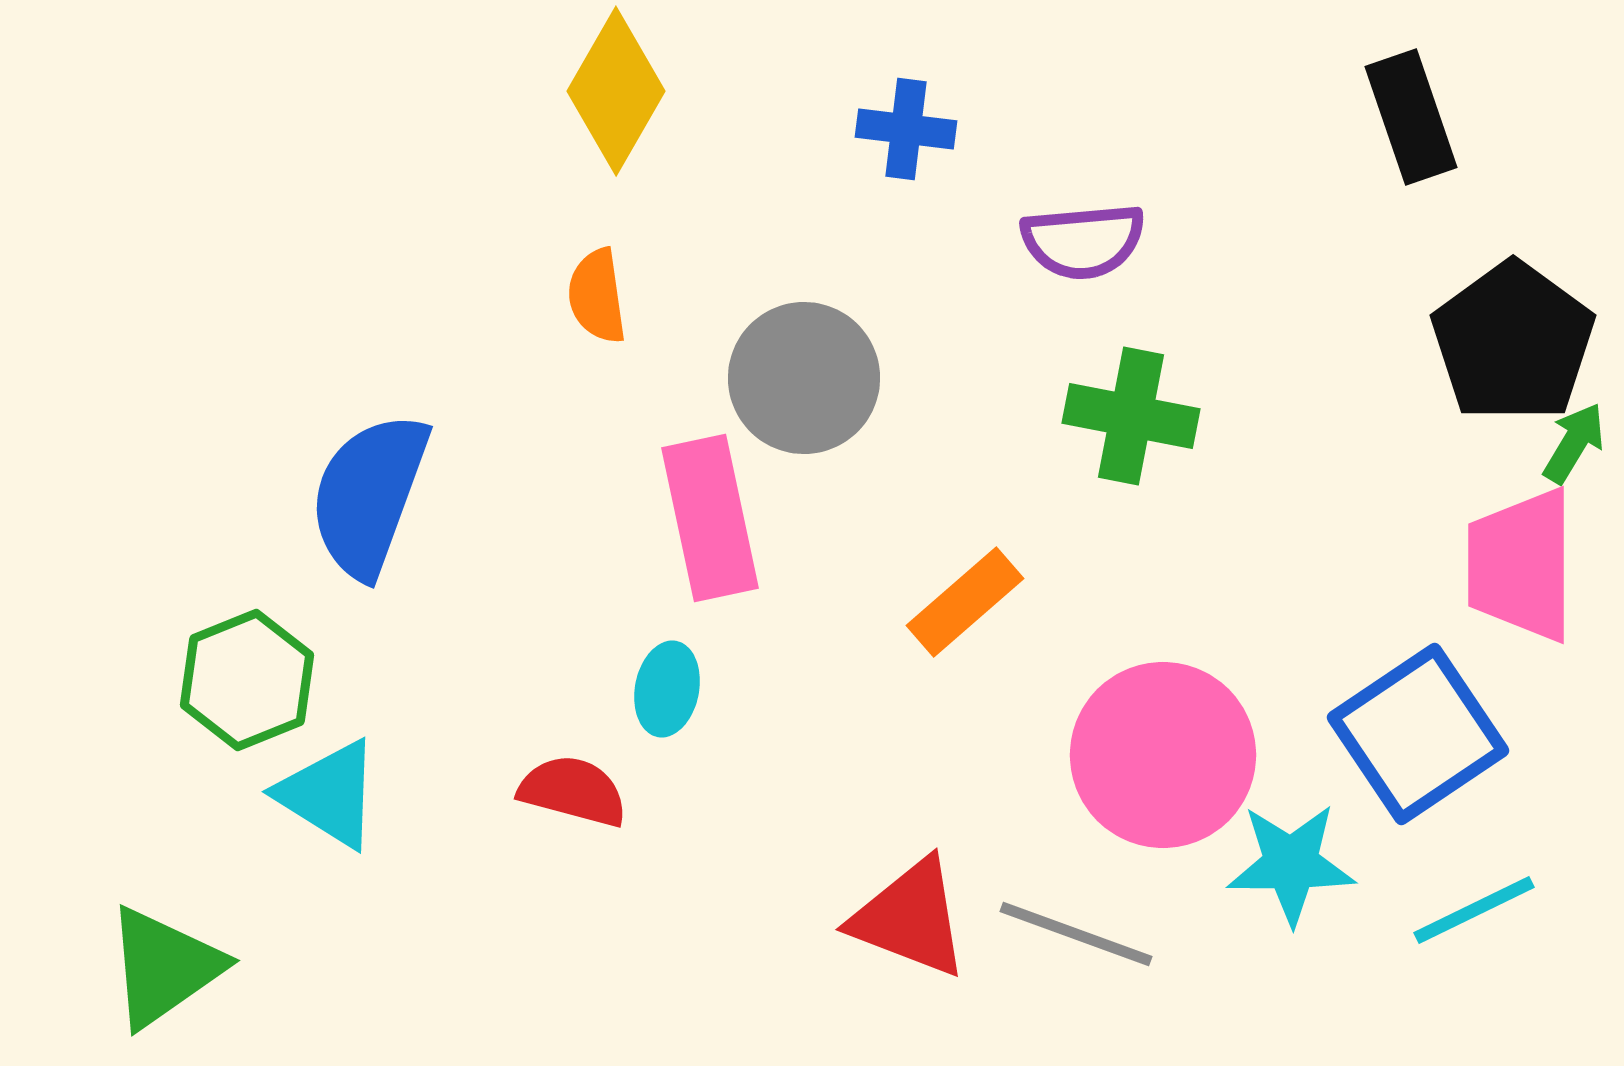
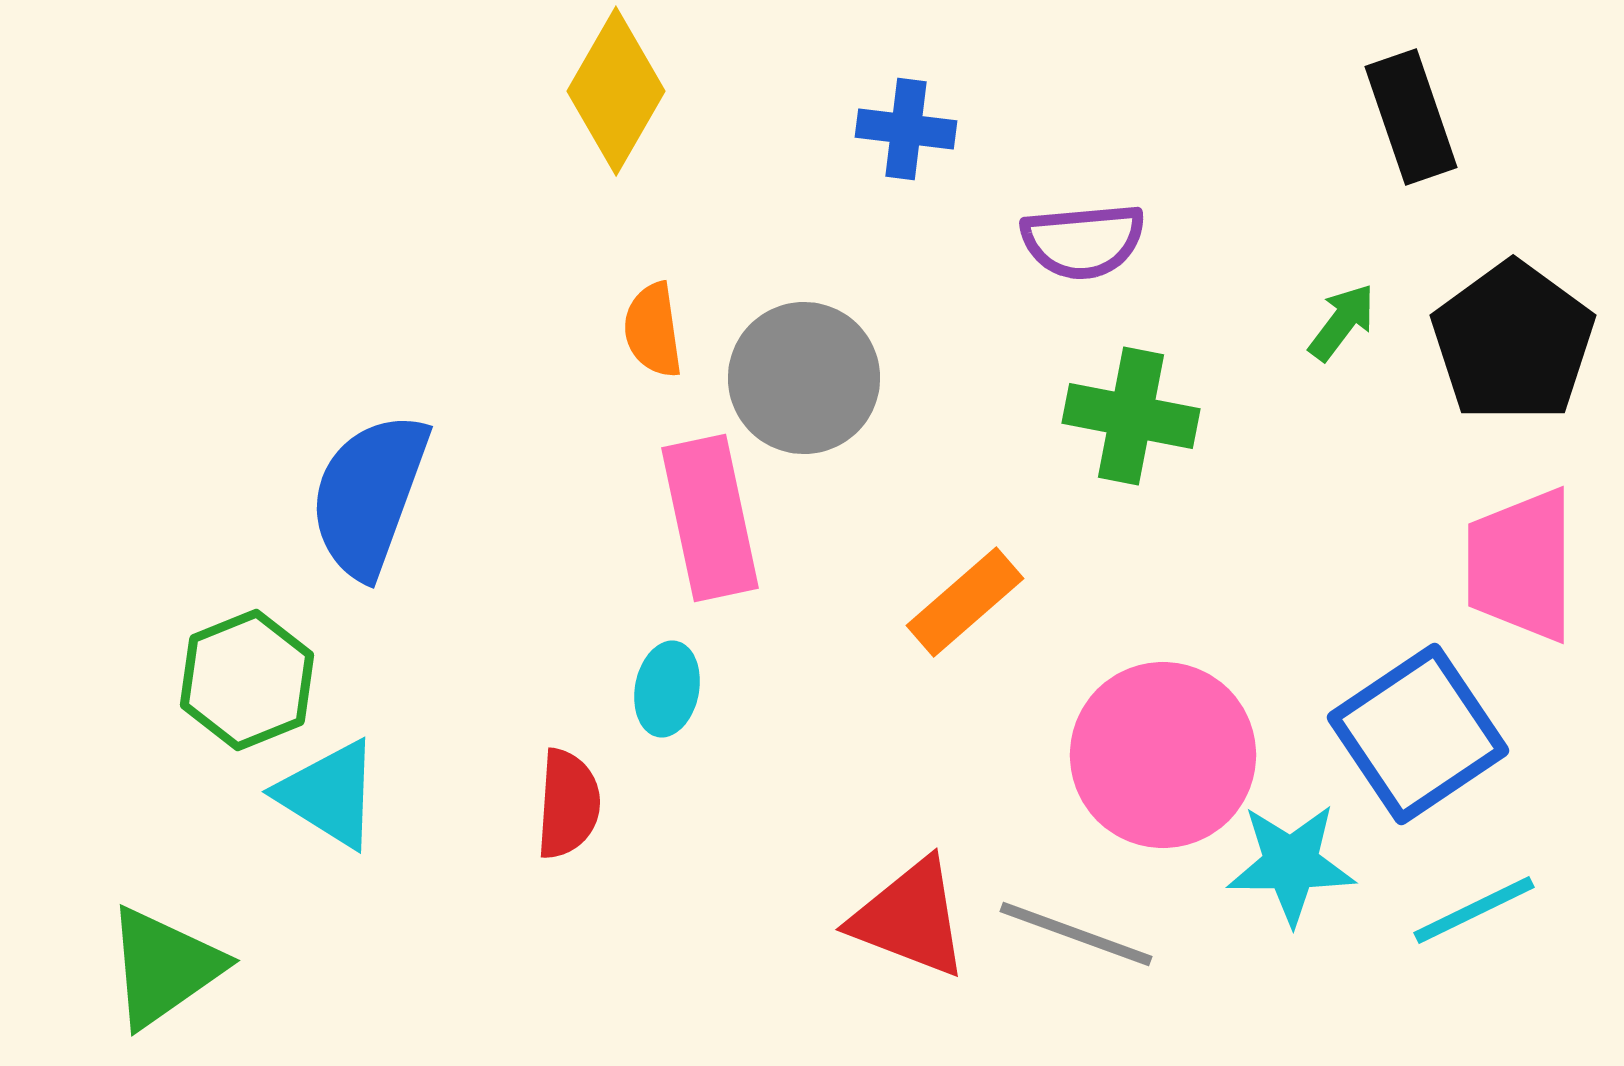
orange semicircle: moved 56 px right, 34 px down
green arrow: moved 232 px left, 121 px up; rotated 6 degrees clockwise
red semicircle: moved 5 px left, 13 px down; rotated 79 degrees clockwise
